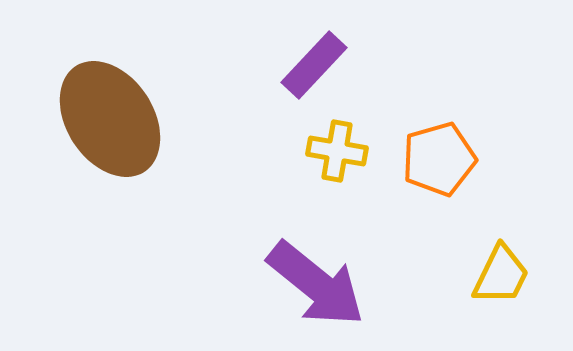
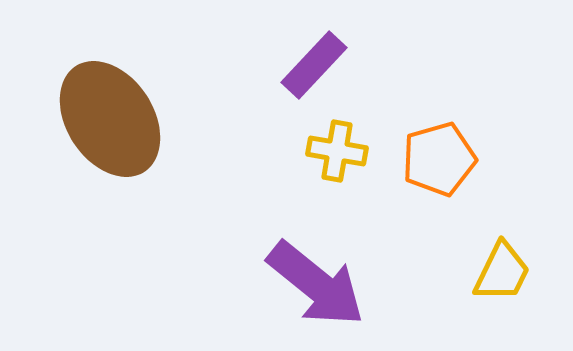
yellow trapezoid: moved 1 px right, 3 px up
